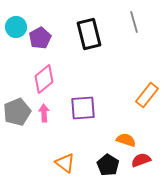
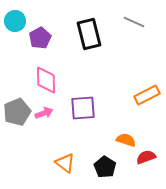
gray line: rotated 50 degrees counterclockwise
cyan circle: moved 1 px left, 6 px up
pink diamond: moved 2 px right, 1 px down; rotated 52 degrees counterclockwise
orange rectangle: rotated 25 degrees clockwise
pink arrow: rotated 72 degrees clockwise
red semicircle: moved 5 px right, 3 px up
black pentagon: moved 3 px left, 2 px down
